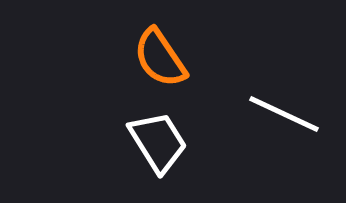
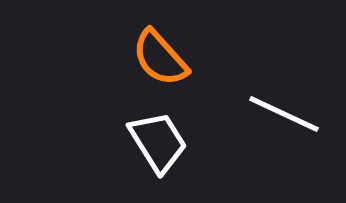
orange semicircle: rotated 8 degrees counterclockwise
